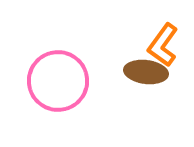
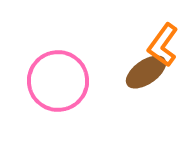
brown ellipse: rotated 42 degrees counterclockwise
